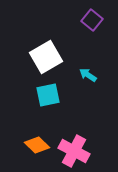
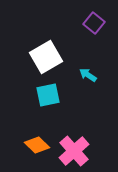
purple square: moved 2 px right, 3 px down
pink cross: rotated 20 degrees clockwise
